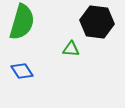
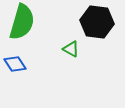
green triangle: rotated 24 degrees clockwise
blue diamond: moved 7 px left, 7 px up
